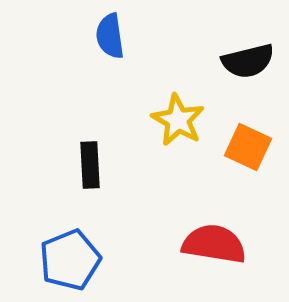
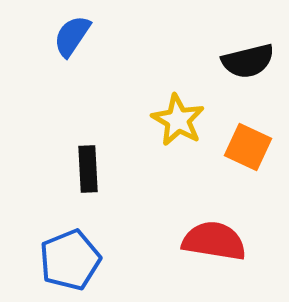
blue semicircle: moved 38 px left; rotated 42 degrees clockwise
black rectangle: moved 2 px left, 4 px down
red semicircle: moved 3 px up
